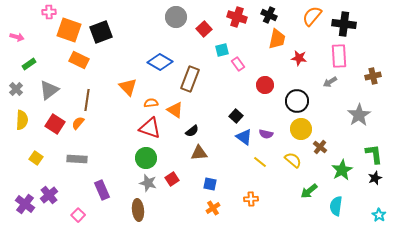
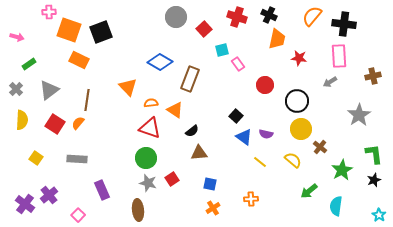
black star at (375, 178): moved 1 px left, 2 px down
